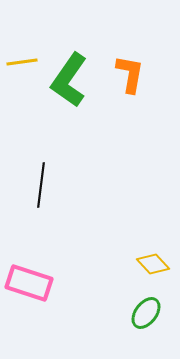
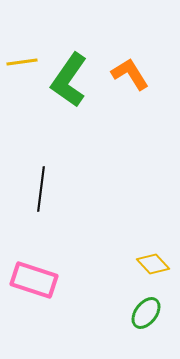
orange L-shape: rotated 42 degrees counterclockwise
black line: moved 4 px down
pink rectangle: moved 5 px right, 3 px up
